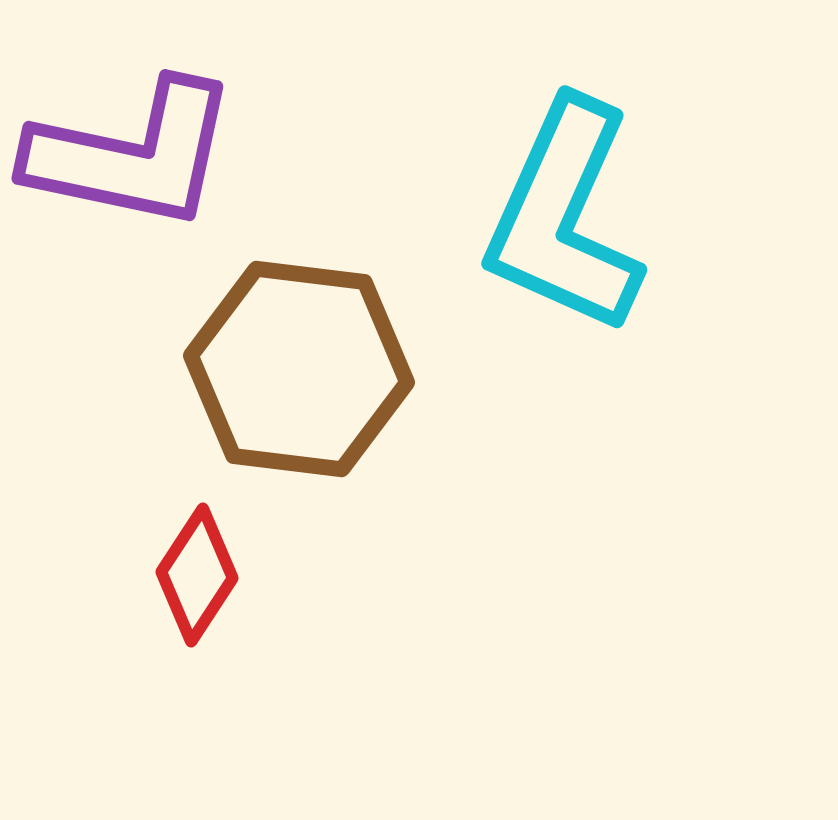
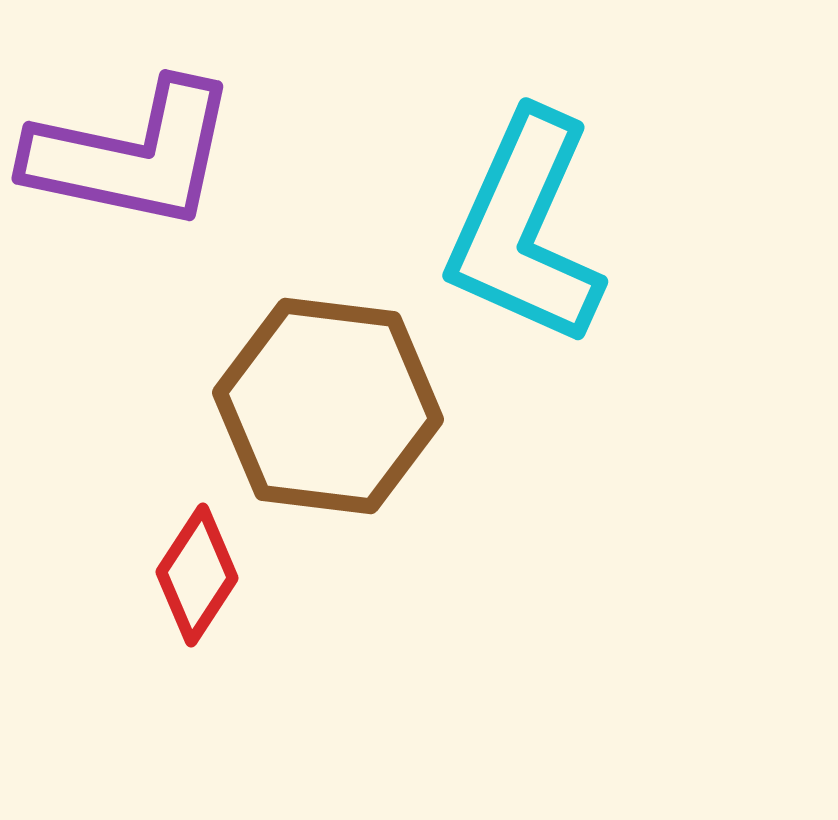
cyan L-shape: moved 39 px left, 12 px down
brown hexagon: moved 29 px right, 37 px down
